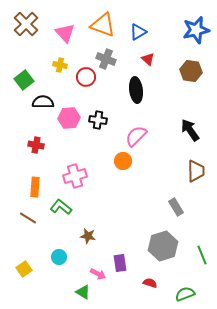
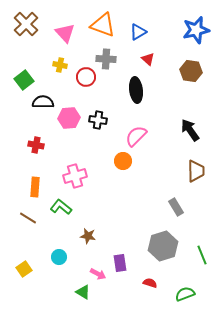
gray cross: rotated 18 degrees counterclockwise
